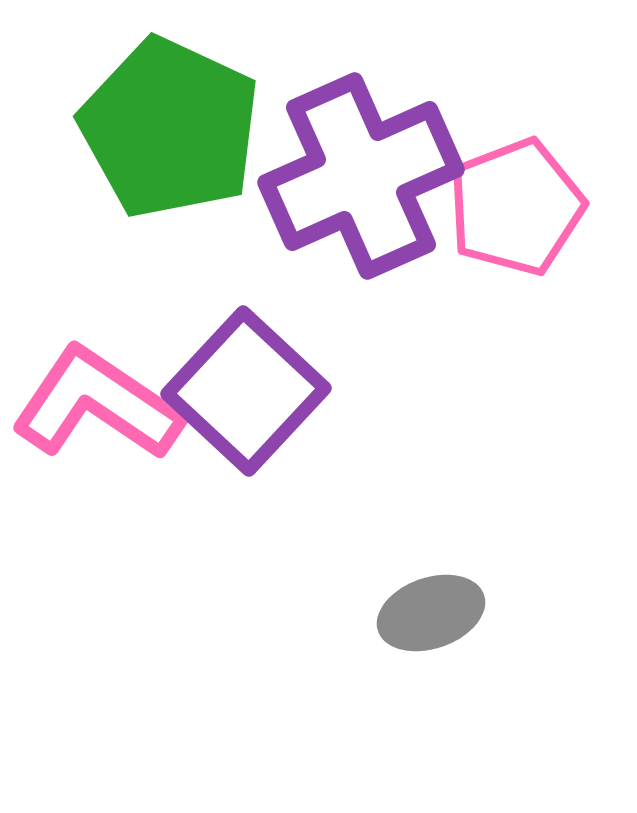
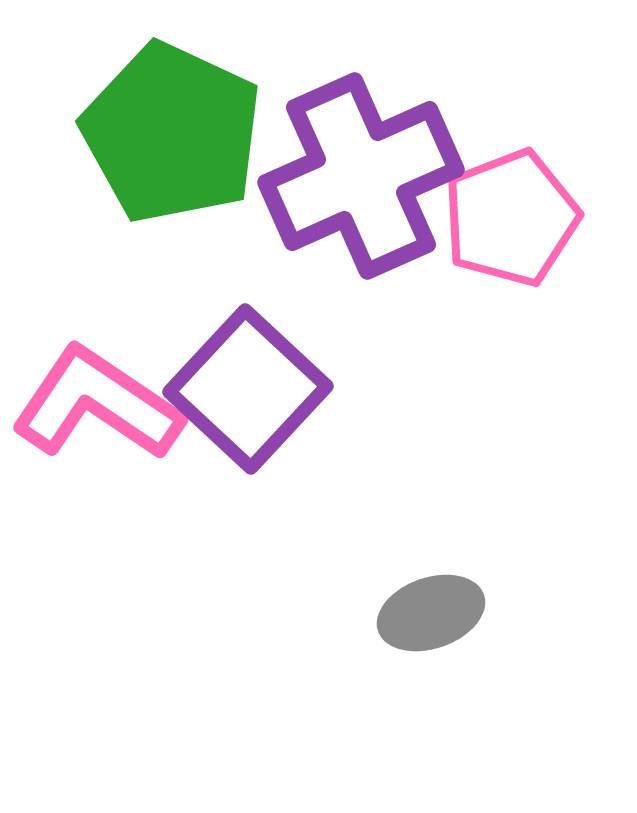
green pentagon: moved 2 px right, 5 px down
pink pentagon: moved 5 px left, 11 px down
purple square: moved 2 px right, 2 px up
